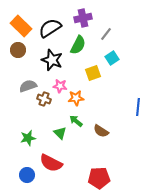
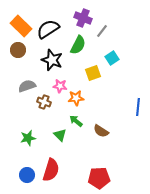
purple cross: rotated 36 degrees clockwise
black semicircle: moved 2 px left, 1 px down
gray line: moved 4 px left, 3 px up
gray semicircle: moved 1 px left
brown cross: moved 3 px down
green triangle: moved 2 px down
red semicircle: moved 7 px down; rotated 100 degrees counterclockwise
